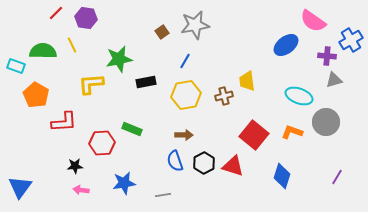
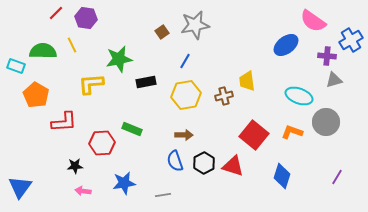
pink arrow: moved 2 px right, 1 px down
